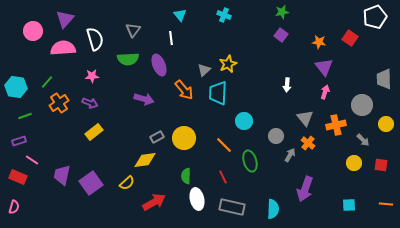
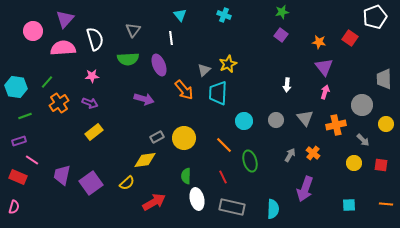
gray circle at (276, 136): moved 16 px up
orange cross at (308, 143): moved 5 px right, 10 px down
